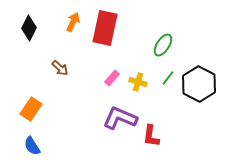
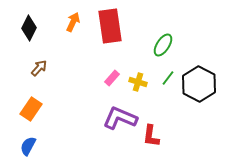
red rectangle: moved 5 px right, 2 px up; rotated 20 degrees counterclockwise
brown arrow: moved 21 px left; rotated 90 degrees counterclockwise
blue semicircle: moved 4 px left; rotated 60 degrees clockwise
